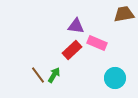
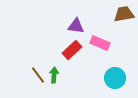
pink rectangle: moved 3 px right
green arrow: rotated 28 degrees counterclockwise
